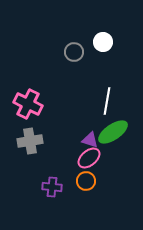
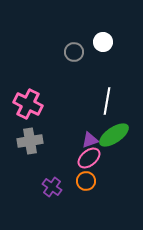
green ellipse: moved 1 px right, 3 px down
purple triangle: rotated 36 degrees counterclockwise
purple cross: rotated 30 degrees clockwise
